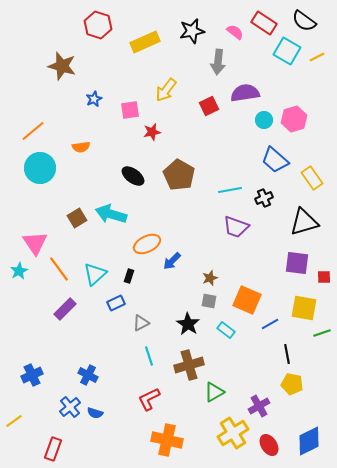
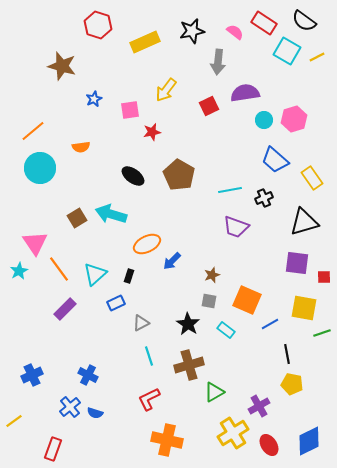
brown star at (210, 278): moved 2 px right, 3 px up
